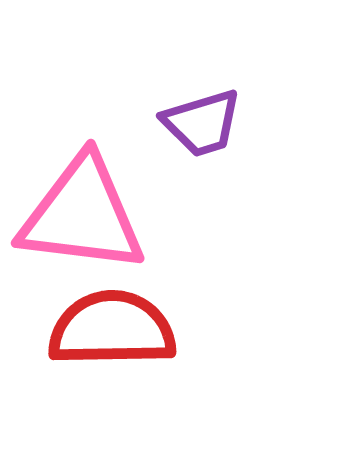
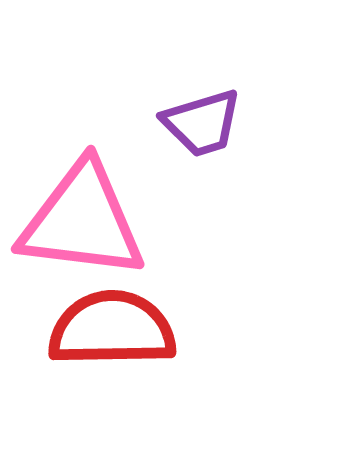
pink triangle: moved 6 px down
